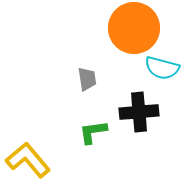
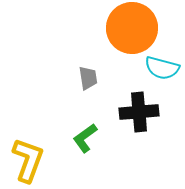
orange circle: moved 2 px left
gray trapezoid: moved 1 px right, 1 px up
green L-shape: moved 8 px left, 6 px down; rotated 28 degrees counterclockwise
yellow L-shape: rotated 60 degrees clockwise
